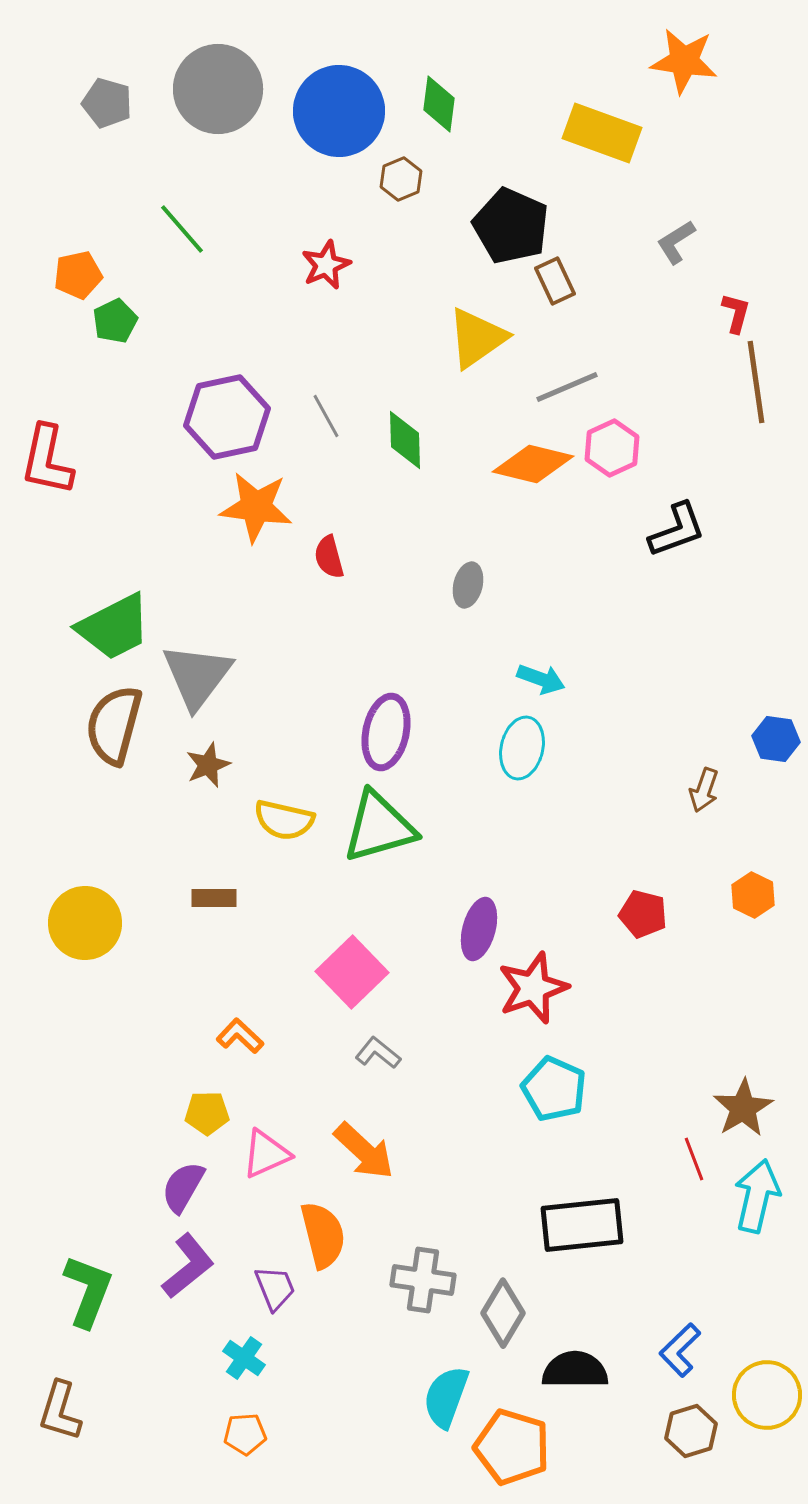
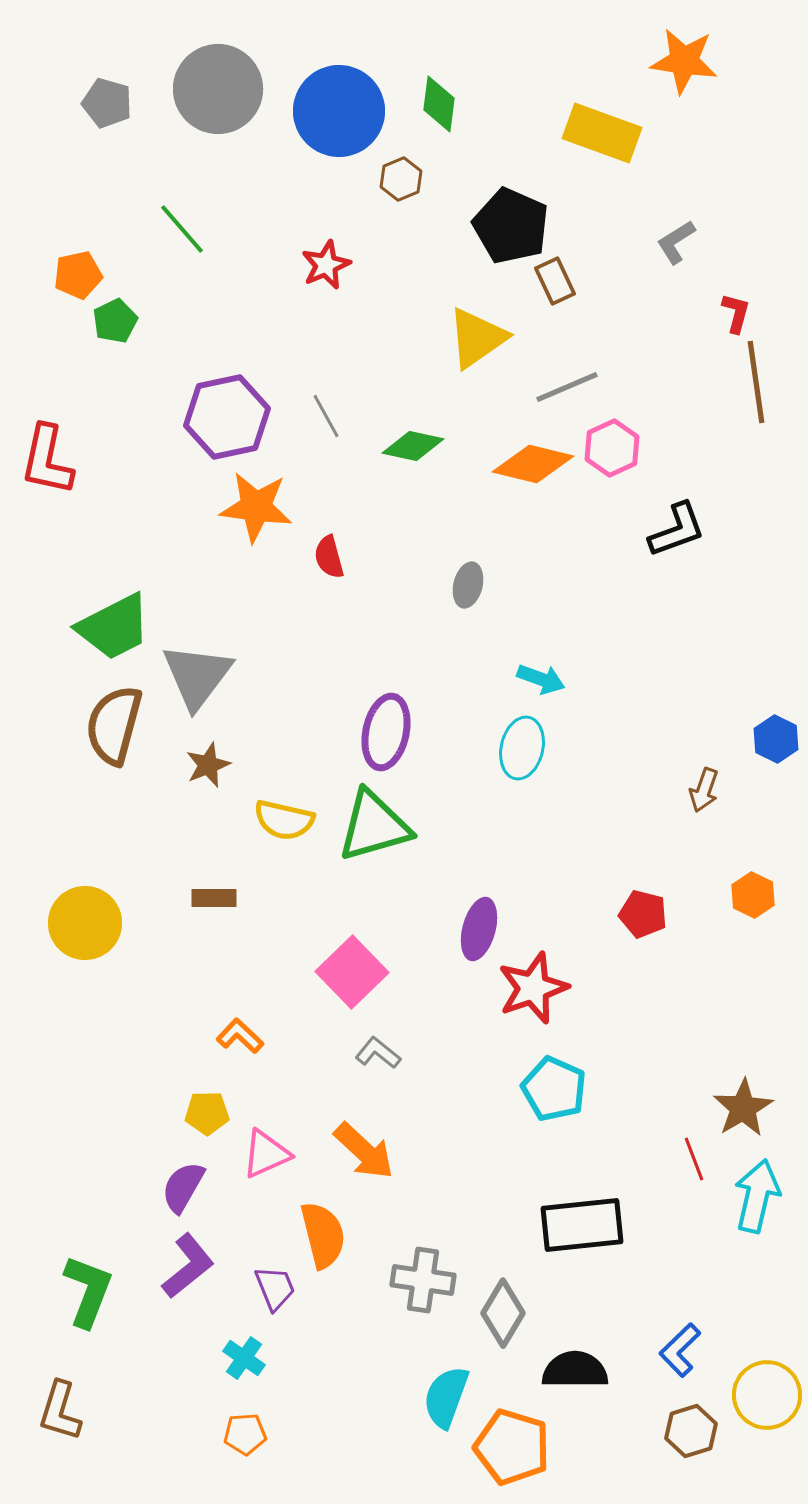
green diamond at (405, 440): moved 8 px right, 6 px down; rotated 76 degrees counterclockwise
blue hexagon at (776, 739): rotated 18 degrees clockwise
green triangle at (379, 827): moved 5 px left, 1 px up
